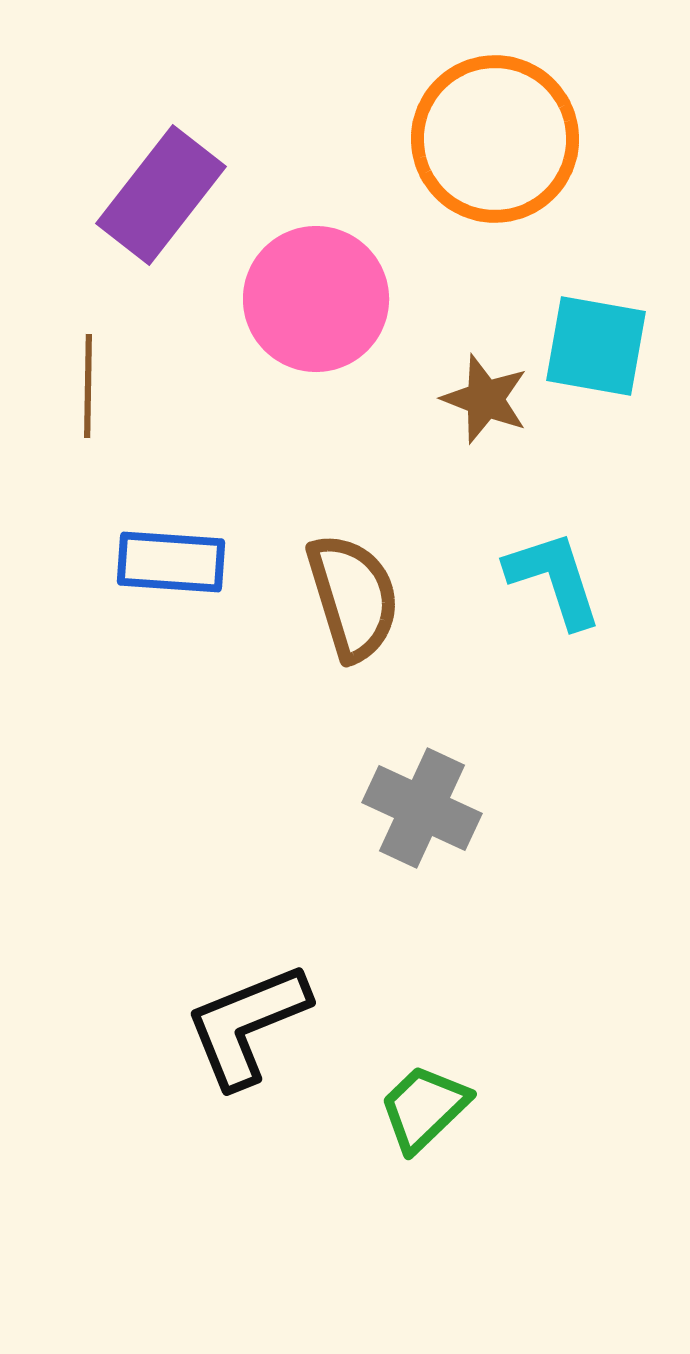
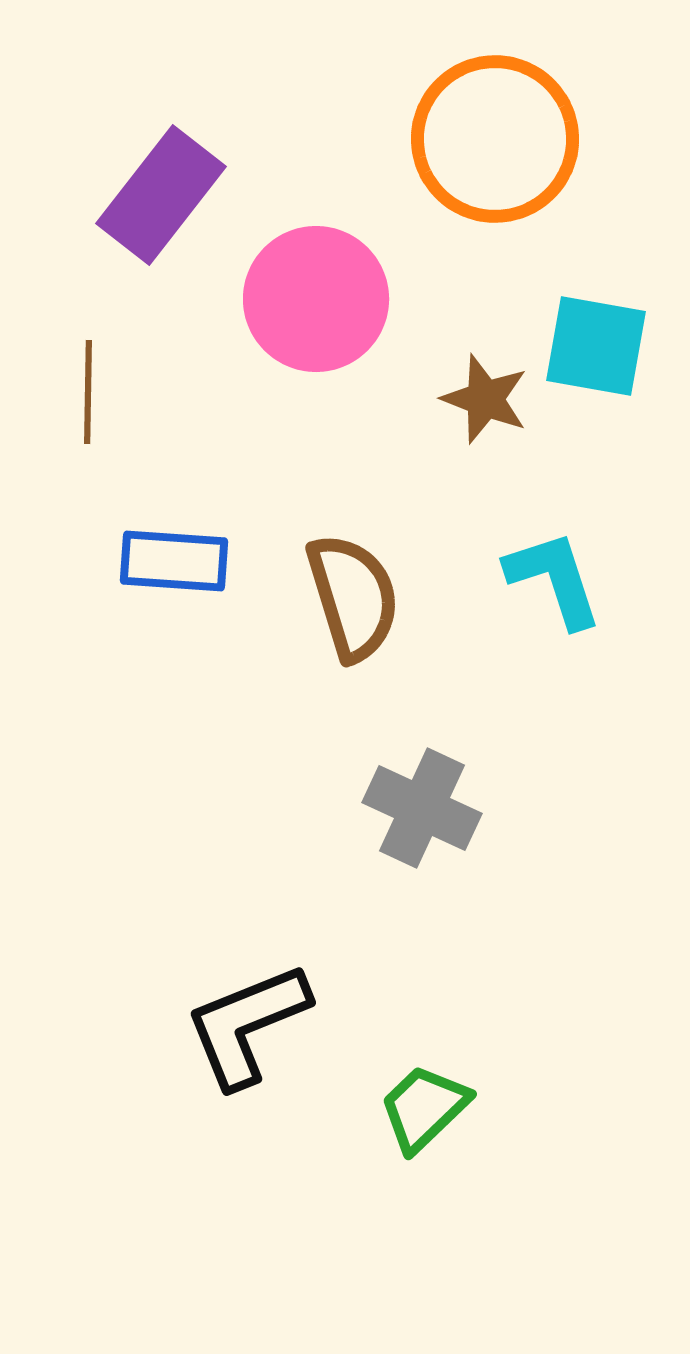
brown line: moved 6 px down
blue rectangle: moved 3 px right, 1 px up
